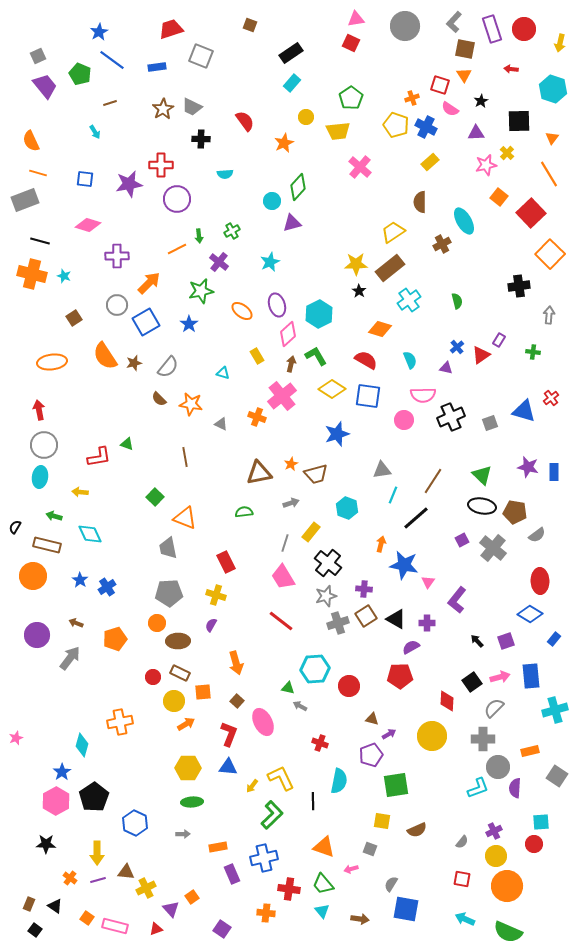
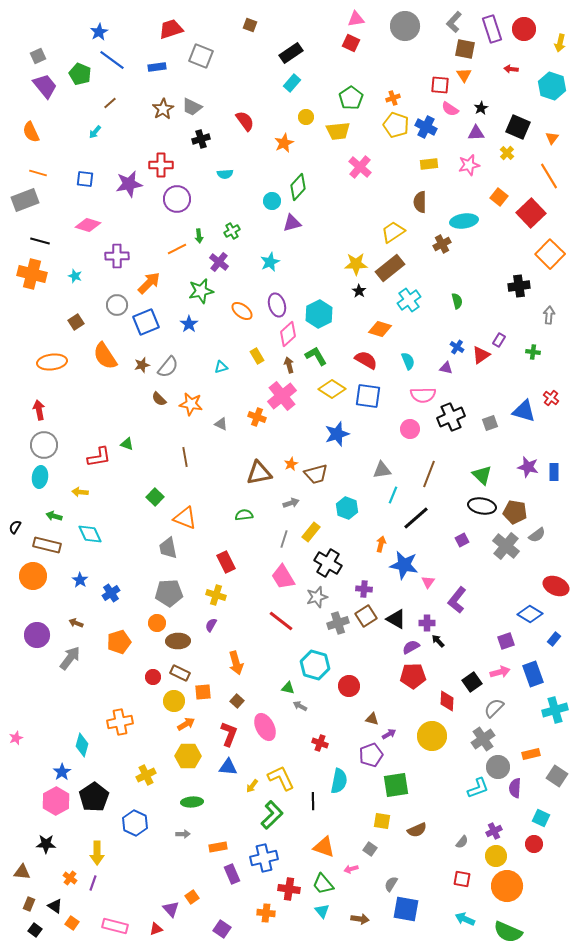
red square at (440, 85): rotated 12 degrees counterclockwise
cyan hexagon at (553, 89): moved 1 px left, 3 px up
orange cross at (412, 98): moved 19 px left
black star at (481, 101): moved 7 px down
brown line at (110, 103): rotated 24 degrees counterclockwise
black square at (519, 121): moved 1 px left, 6 px down; rotated 25 degrees clockwise
cyan arrow at (95, 132): rotated 72 degrees clockwise
black cross at (201, 139): rotated 18 degrees counterclockwise
orange semicircle at (31, 141): moved 9 px up
yellow rectangle at (430, 162): moved 1 px left, 2 px down; rotated 36 degrees clockwise
pink star at (486, 165): moved 17 px left
orange line at (549, 174): moved 2 px down
cyan ellipse at (464, 221): rotated 68 degrees counterclockwise
cyan star at (64, 276): moved 11 px right
brown square at (74, 318): moved 2 px right, 4 px down
blue square at (146, 322): rotated 8 degrees clockwise
blue cross at (457, 347): rotated 16 degrees counterclockwise
cyan semicircle at (410, 360): moved 2 px left, 1 px down
brown star at (134, 363): moved 8 px right, 2 px down
brown arrow at (291, 364): moved 2 px left, 1 px down; rotated 28 degrees counterclockwise
cyan triangle at (223, 373): moved 2 px left, 6 px up; rotated 32 degrees counterclockwise
red cross at (551, 398): rotated 14 degrees counterclockwise
pink circle at (404, 420): moved 6 px right, 9 px down
brown line at (433, 481): moved 4 px left, 7 px up; rotated 12 degrees counterclockwise
green semicircle at (244, 512): moved 3 px down
gray line at (285, 543): moved 1 px left, 4 px up
gray cross at (493, 548): moved 13 px right, 2 px up
black cross at (328, 563): rotated 8 degrees counterclockwise
red ellipse at (540, 581): moved 16 px right, 5 px down; rotated 65 degrees counterclockwise
blue cross at (107, 587): moved 4 px right, 6 px down
gray star at (326, 596): moved 9 px left, 1 px down
orange pentagon at (115, 639): moved 4 px right, 3 px down
black arrow at (477, 641): moved 39 px left
cyan hexagon at (315, 669): moved 4 px up; rotated 20 degrees clockwise
red pentagon at (400, 676): moved 13 px right
blue rectangle at (531, 676): moved 2 px right, 2 px up; rotated 15 degrees counterclockwise
pink arrow at (500, 677): moved 5 px up
pink ellipse at (263, 722): moved 2 px right, 5 px down
gray cross at (483, 739): rotated 35 degrees counterclockwise
orange rectangle at (530, 751): moved 1 px right, 3 px down
yellow hexagon at (188, 768): moved 12 px up
cyan square at (541, 822): moved 4 px up; rotated 30 degrees clockwise
gray square at (370, 849): rotated 16 degrees clockwise
brown triangle at (126, 872): moved 104 px left
purple line at (98, 880): moved 5 px left, 3 px down; rotated 56 degrees counterclockwise
yellow cross at (146, 888): moved 113 px up
orange square at (87, 918): moved 15 px left, 5 px down
